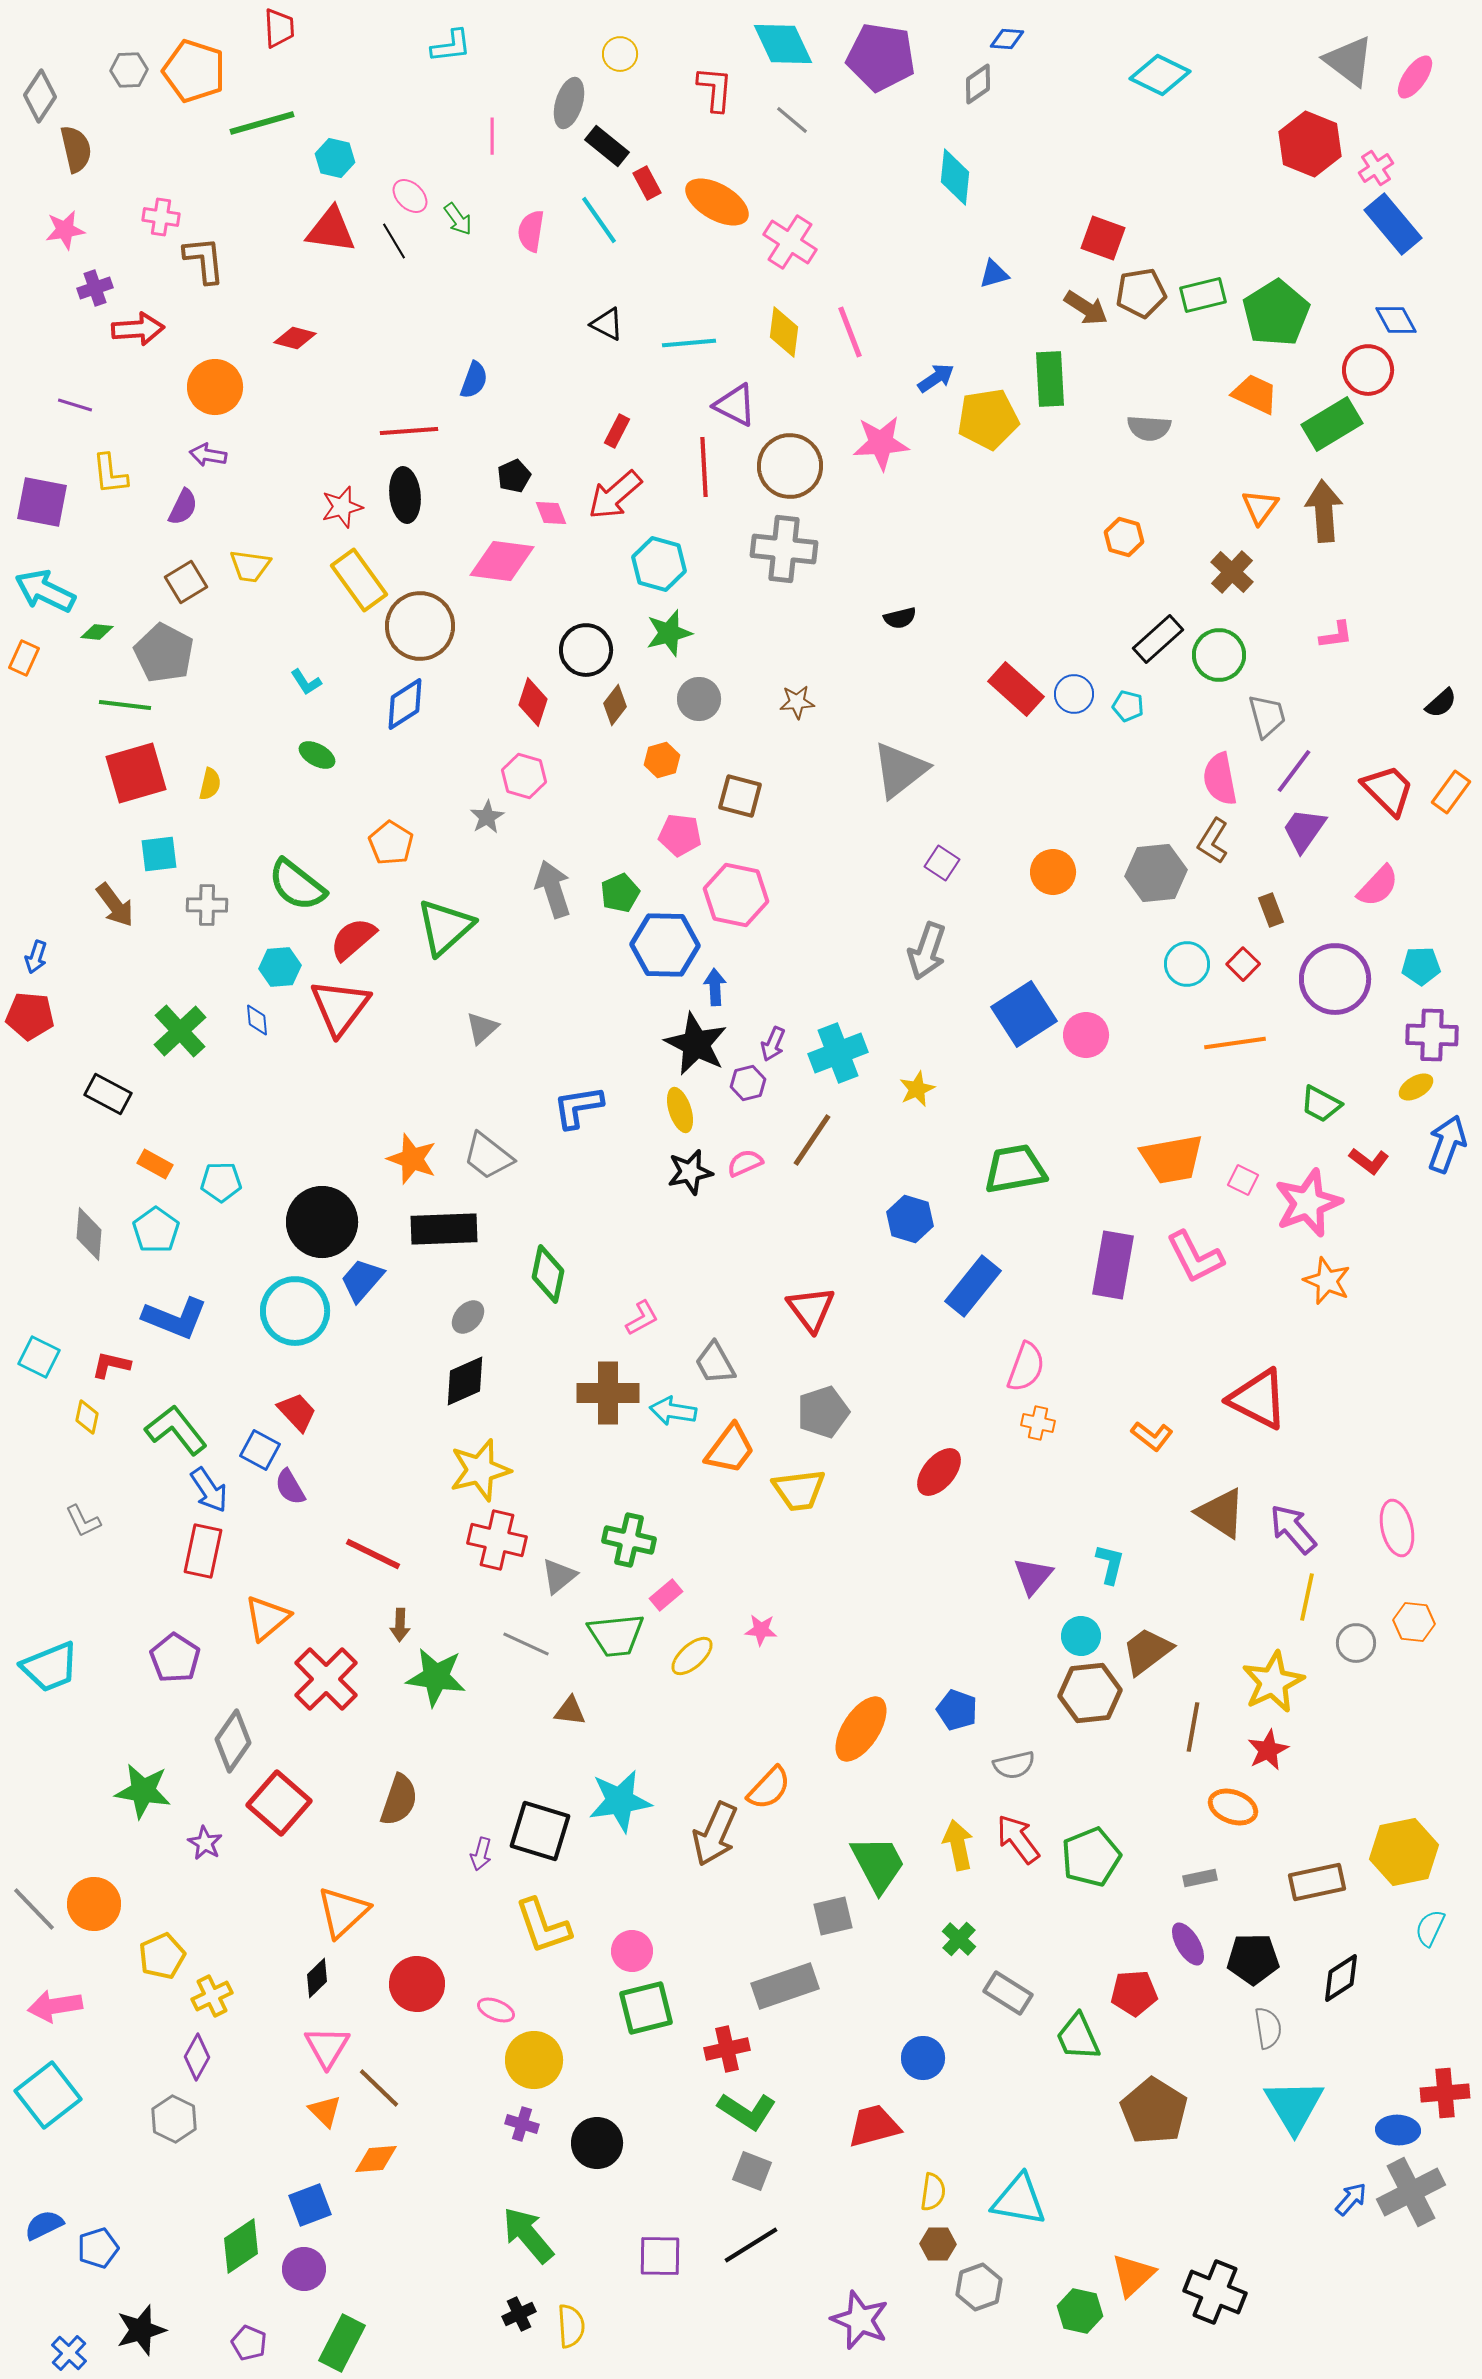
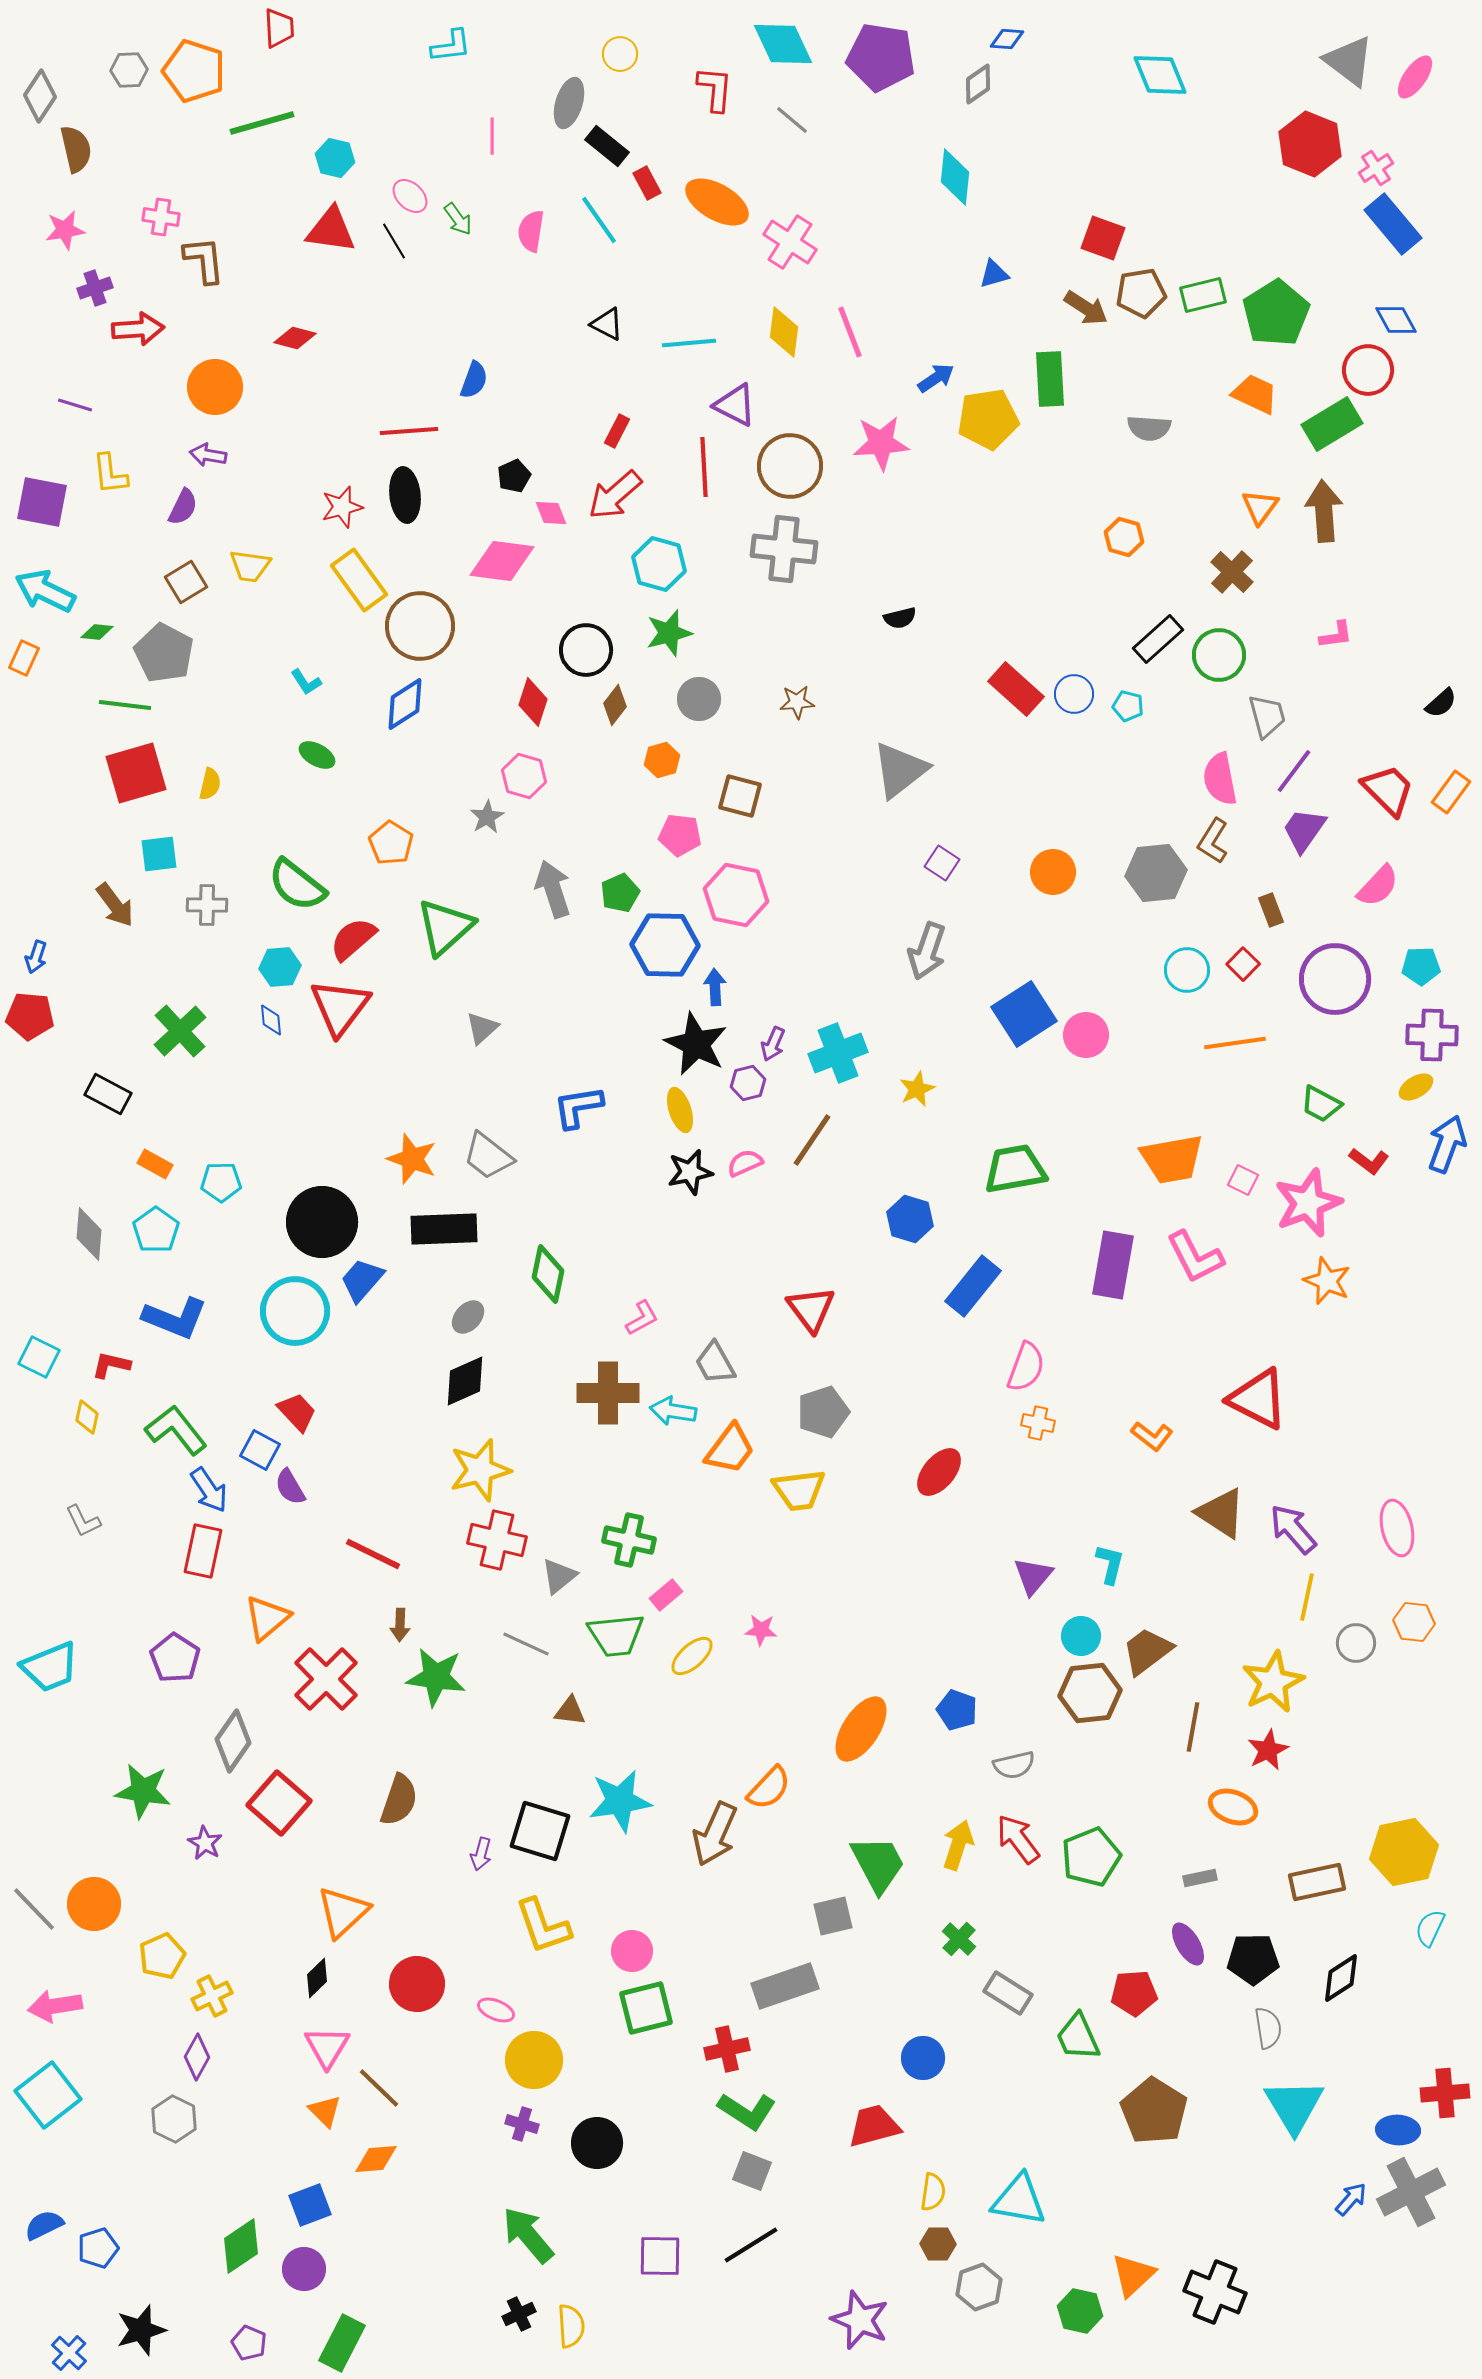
cyan diamond at (1160, 75): rotated 42 degrees clockwise
cyan circle at (1187, 964): moved 6 px down
blue diamond at (257, 1020): moved 14 px right
yellow arrow at (958, 1845): rotated 30 degrees clockwise
